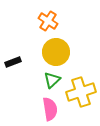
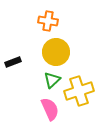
orange cross: rotated 24 degrees counterclockwise
yellow cross: moved 2 px left, 1 px up
pink semicircle: rotated 15 degrees counterclockwise
